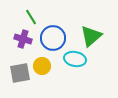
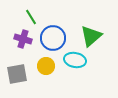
cyan ellipse: moved 1 px down
yellow circle: moved 4 px right
gray square: moved 3 px left, 1 px down
